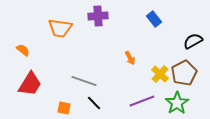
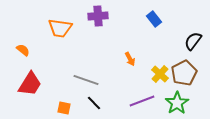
black semicircle: rotated 24 degrees counterclockwise
orange arrow: moved 1 px down
gray line: moved 2 px right, 1 px up
